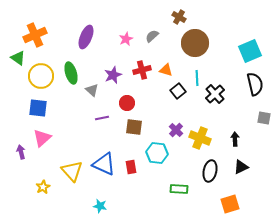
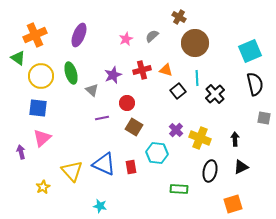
purple ellipse: moved 7 px left, 2 px up
brown square: rotated 24 degrees clockwise
orange square: moved 3 px right
